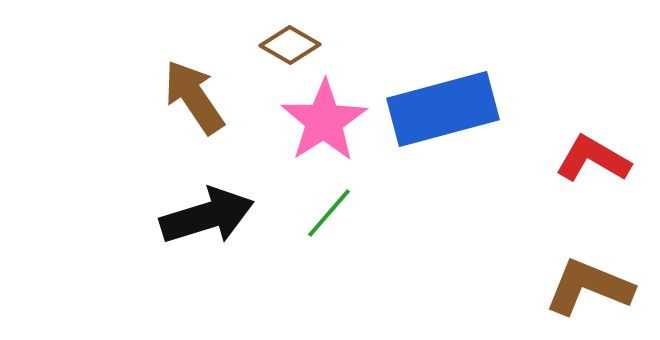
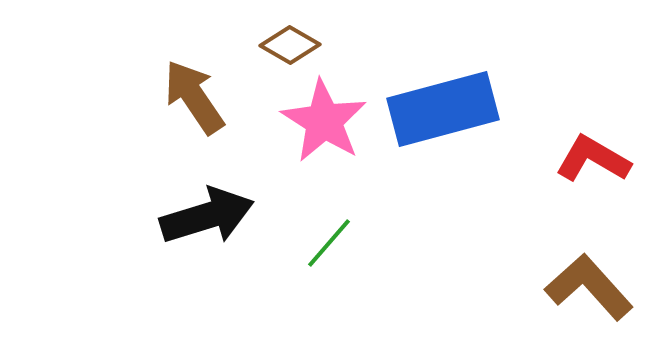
pink star: rotated 8 degrees counterclockwise
green line: moved 30 px down
brown L-shape: rotated 26 degrees clockwise
